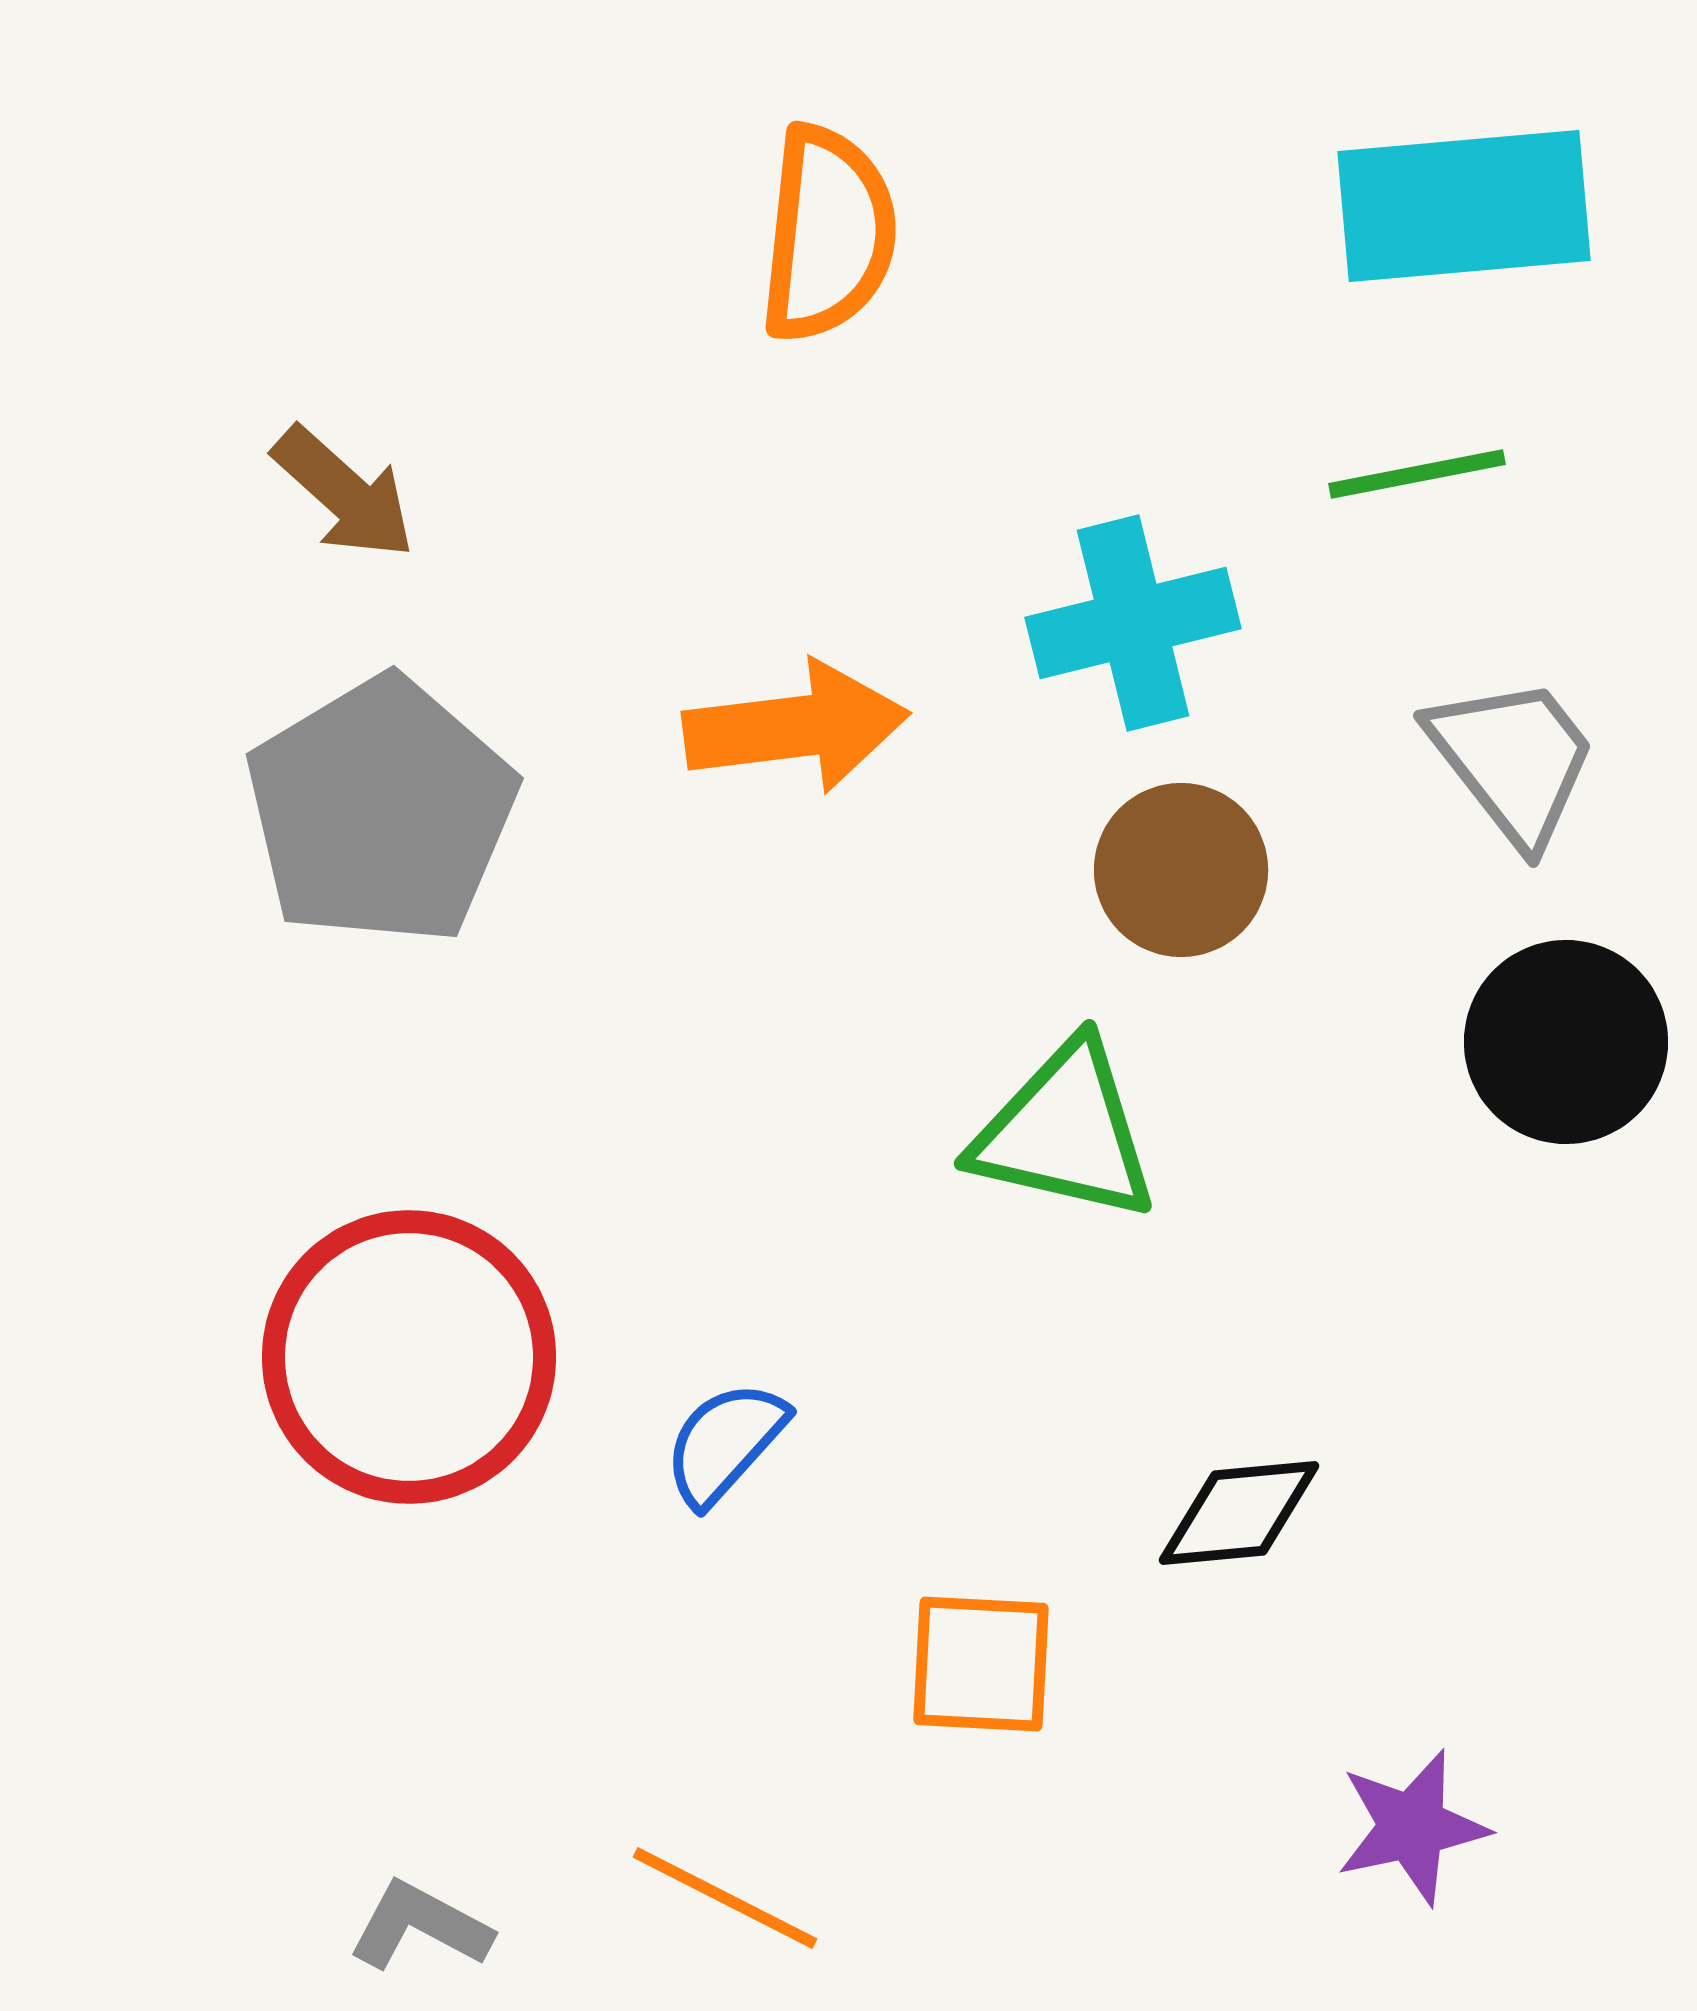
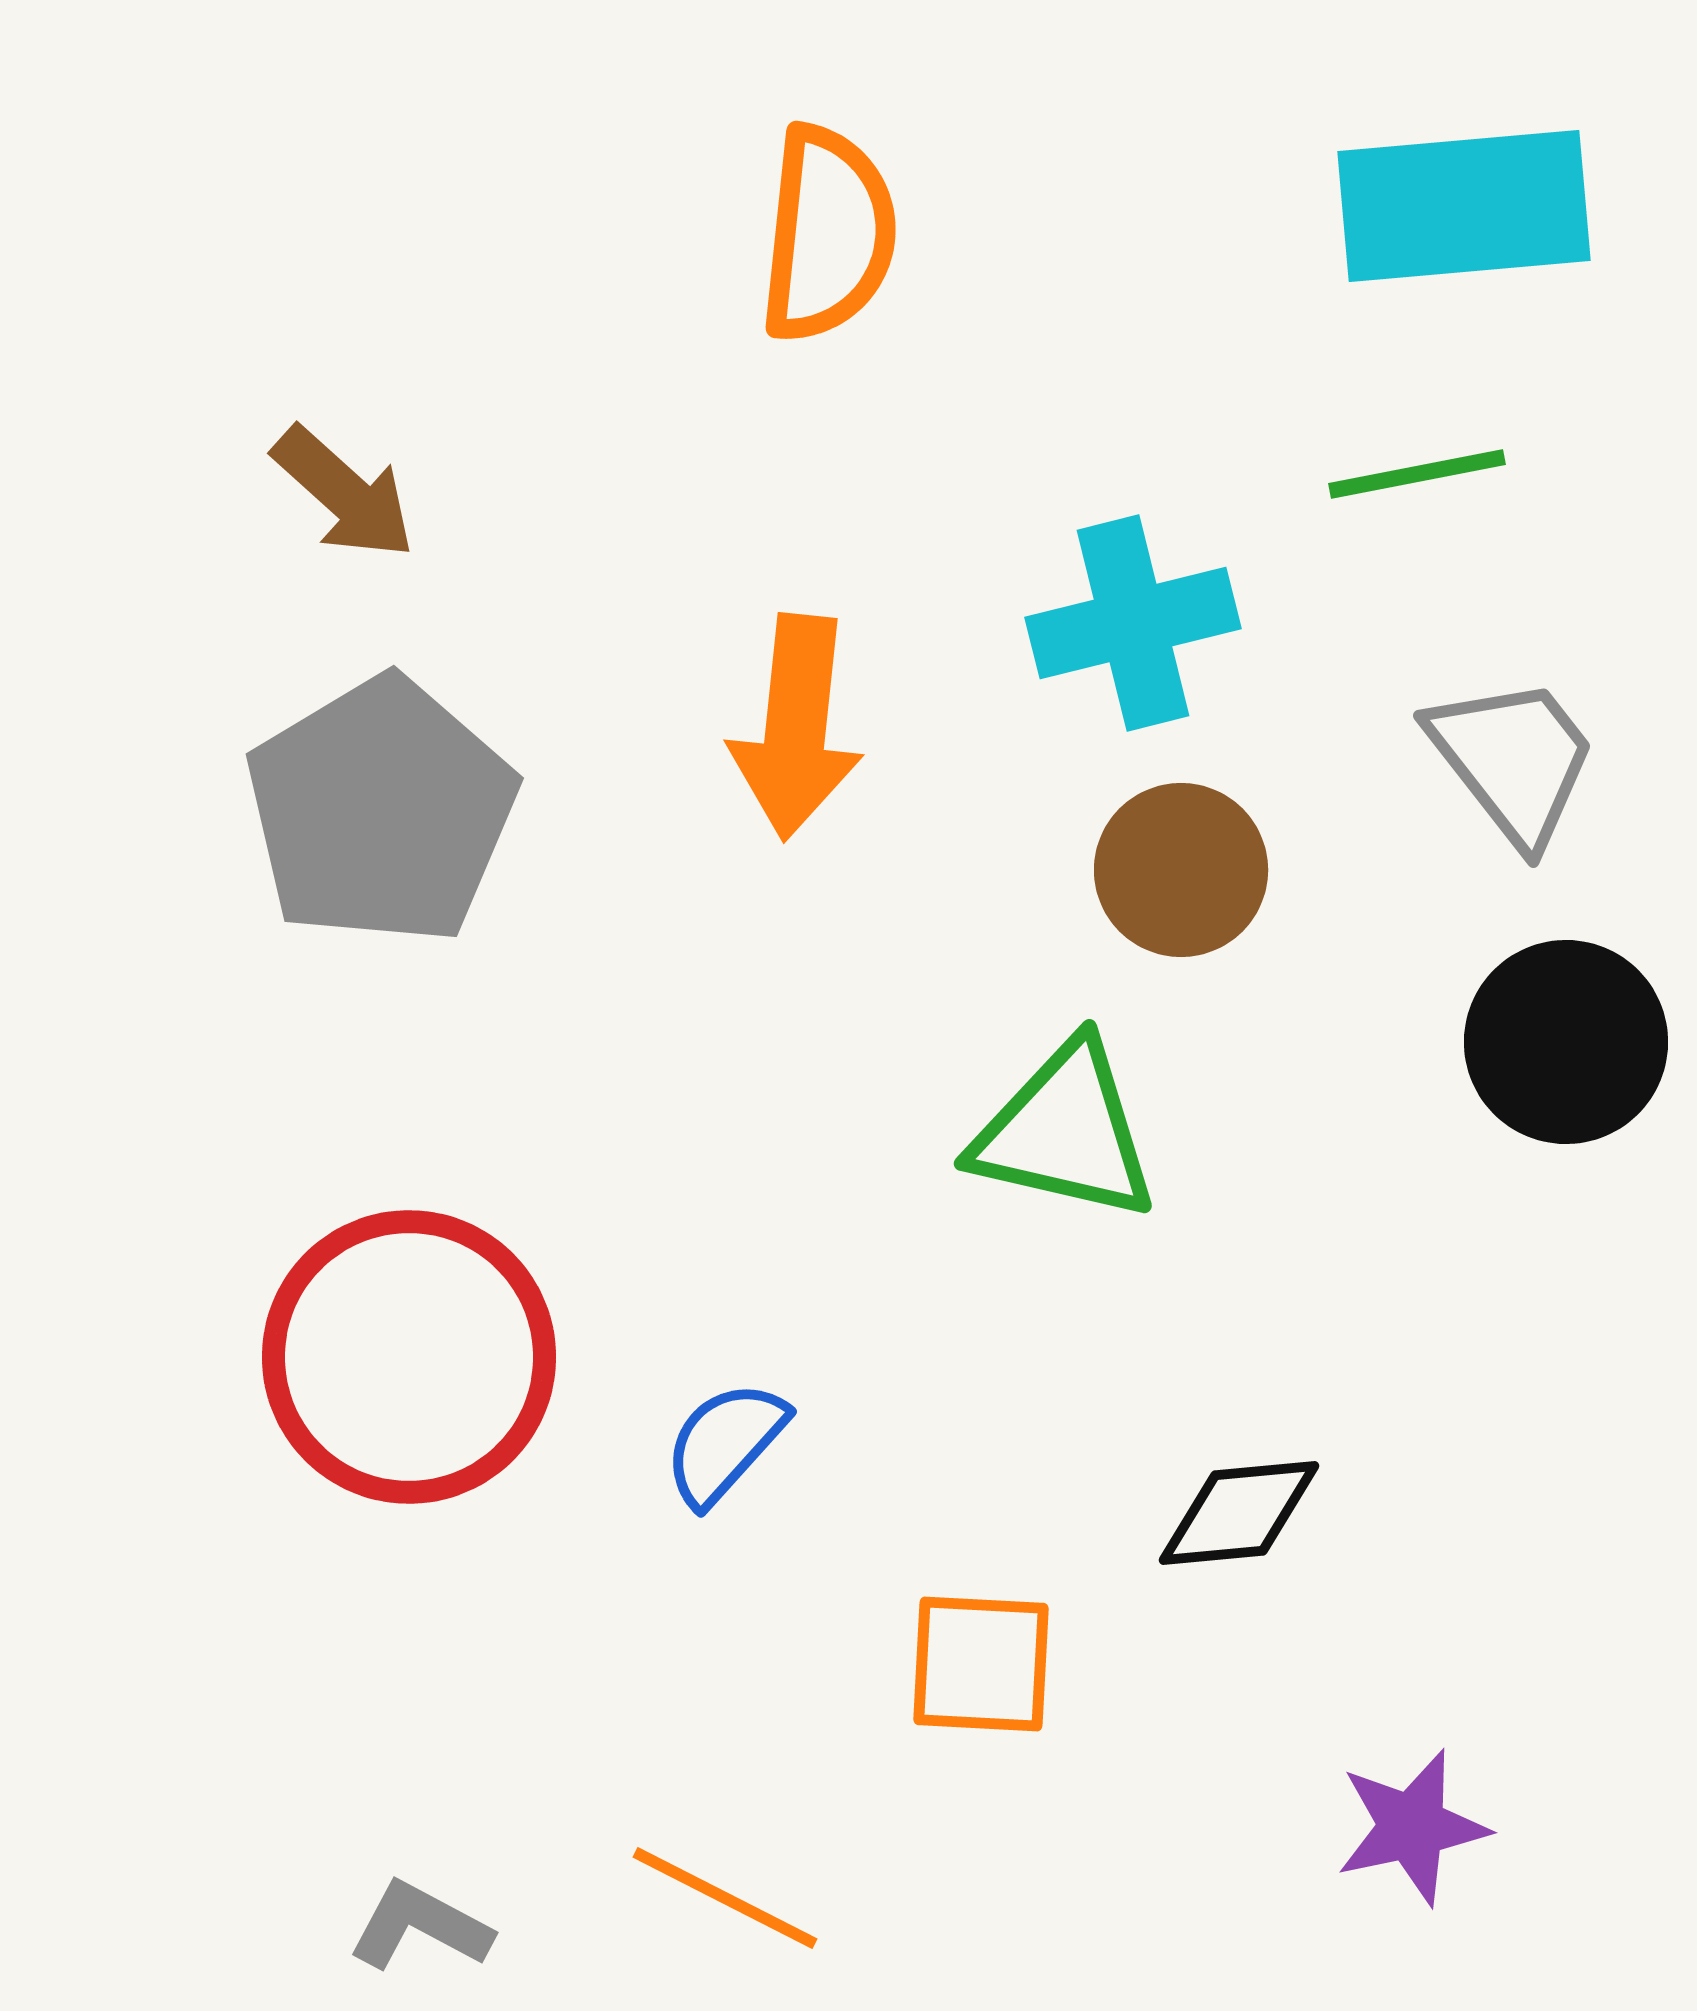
orange arrow: rotated 103 degrees clockwise
